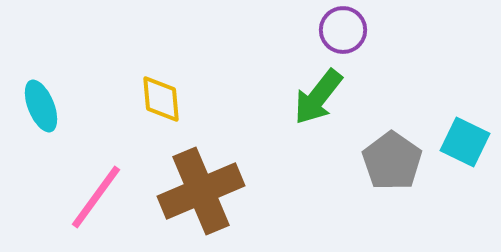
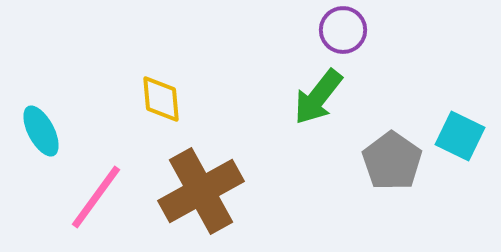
cyan ellipse: moved 25 px down; rotated 6 degrees counterclockwise
cyan square: moved 5 px left, 6 px up
brown cross: rotated 6 degrees counterclockwise
